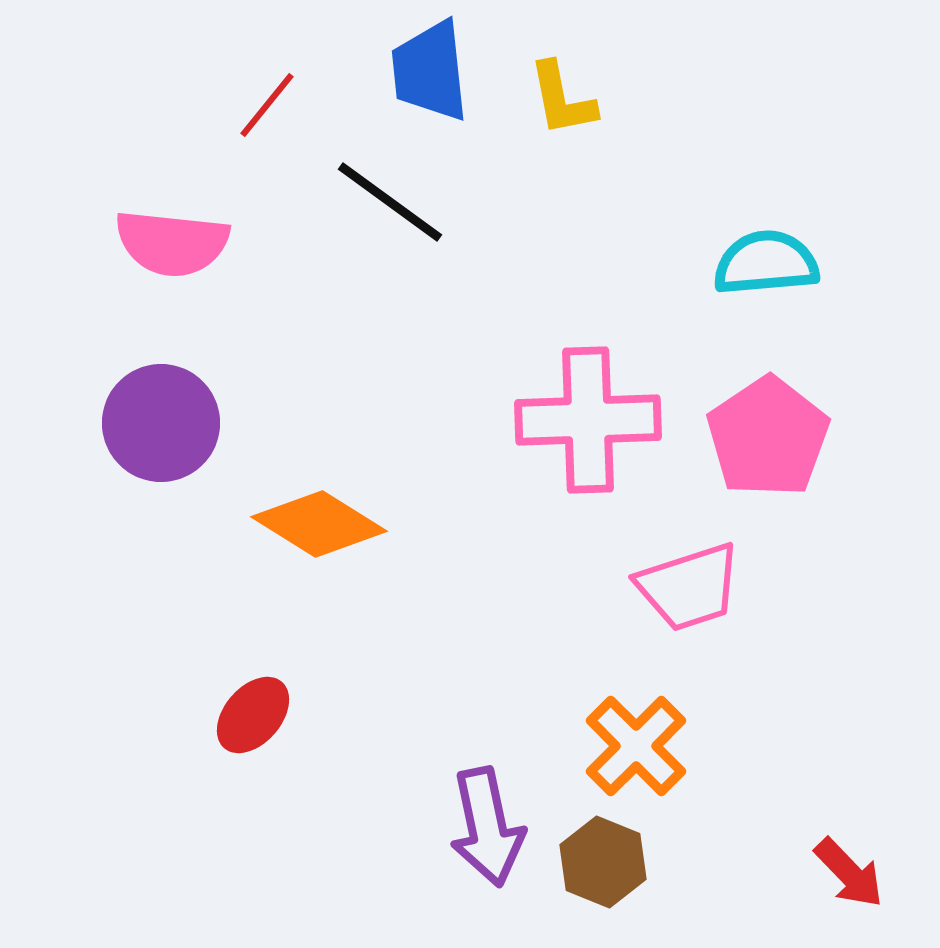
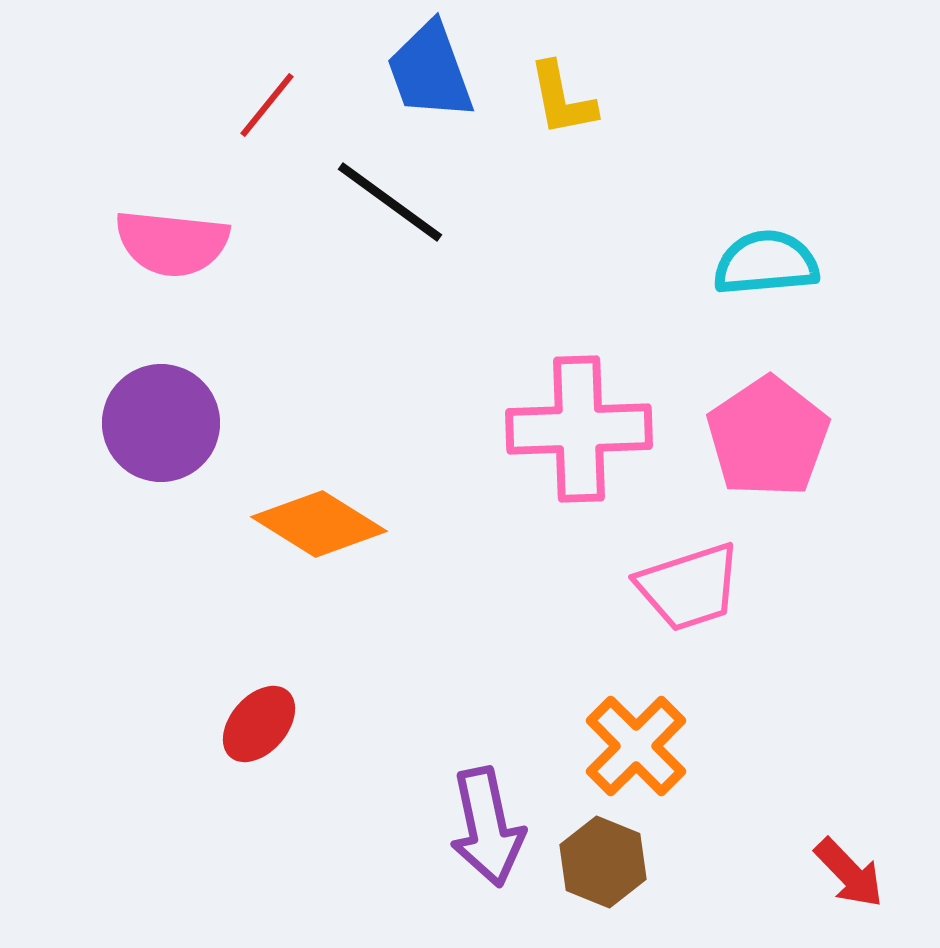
blue trapezoid: rotated 14 degrees counterclockwise
pink cross: moved 9 px left, 9 px down
red ellipse: moved 6 px right, 9 px down
